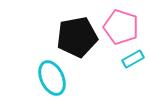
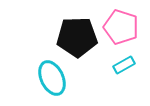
black pentagon: rotated 9 degrees clockwise
cyan rectangle: moved 9 px left, 6 px down
